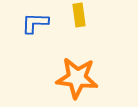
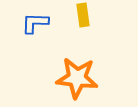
yellow rectangle: moved 4 px right
